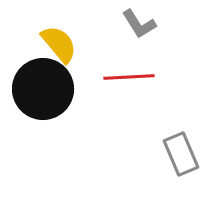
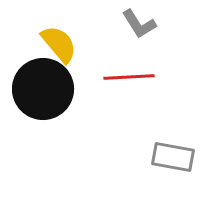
gray rectangle: moved 8 px left, 3 px down; rotated 57 degrees counterclockwise
